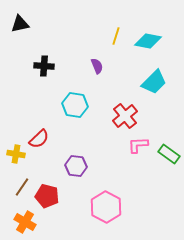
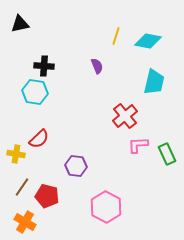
cyan trapezoid: rotated 32 degrees counterclockwise
cyan hexagon: moved 40 px left, 13 px up
green rectangle: moved 2 px left; rotated 30 degrees clockwise
